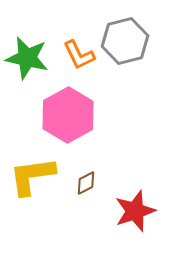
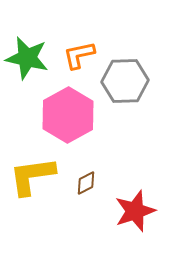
gray hexagon: moved 40 px down; rotated 12 degrees clockwise
orange L-shape: rotated 104 degrees clockwise
